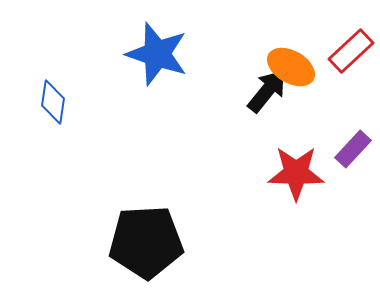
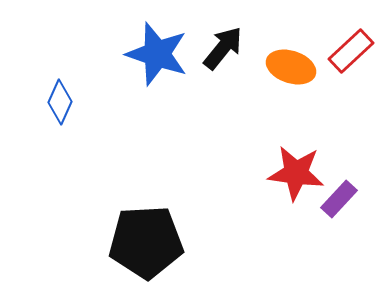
orange ellipse: rotated 12 degrees counterclockwise
black arrow: moved 44 px left, 43 px up
blue diamond: moved 7 px right; rotated 15 degrees clockwise
purple rectangle: moved 14 px left, 50 px down
red star: rotated 6 degrees clockwise
